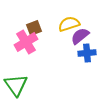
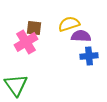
brown square: rotated 28 degrees clockwise
purple semicircle: moved 1 px right; rotated 42 degrees clockwise
blue cross: moved 2 px right, 3 px down
